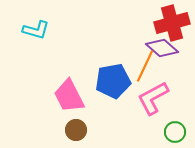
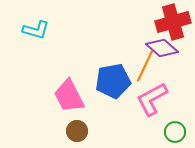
red cross: moved 1 px right, 1 px up
pink L-shape: moved 1 px left, 1 px down
brown circle: moved 1 px right, 1 px down
